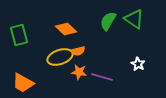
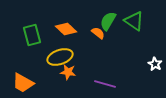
green triangle: moved 2 px down
green rectangle: moved 13 px right
orange semicircle: moved 20 px right, 18 px up; rotated 128 degrees counterclockwise
white star: moved 17 px right
orange star: moved 11 px left
purple line: moved 3 px right, 7 px down
